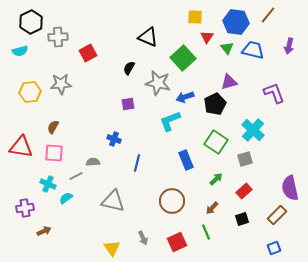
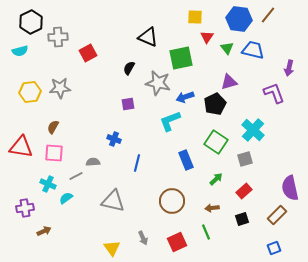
blue hexagon at (236, 22): moved 3 px right, 3 px up
purple arrow at (289, 46): moved 22 px down
green square at (183, 58): moved 2 px left; rotated 30 degrees clockwise
gray star at (61, 84): moved 1 px left, 4 px down
brown arrow at (212, 208): rotated 40 degrees clockwise
